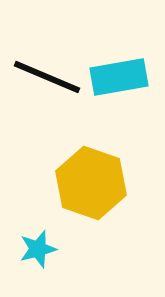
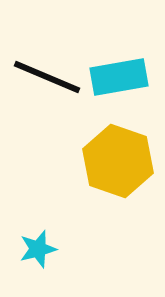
yellow hexagon: moved 27 px right, 22 px up
